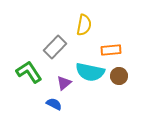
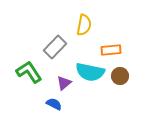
brown circle: moved 1 px right
